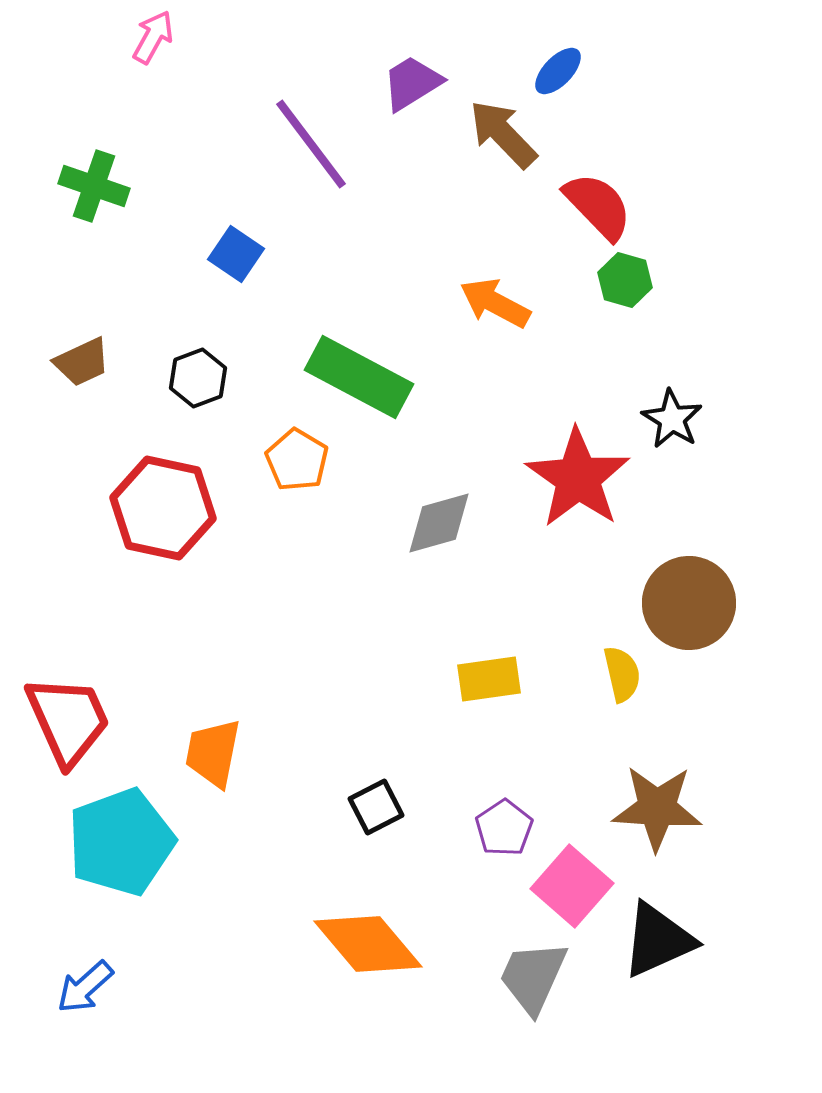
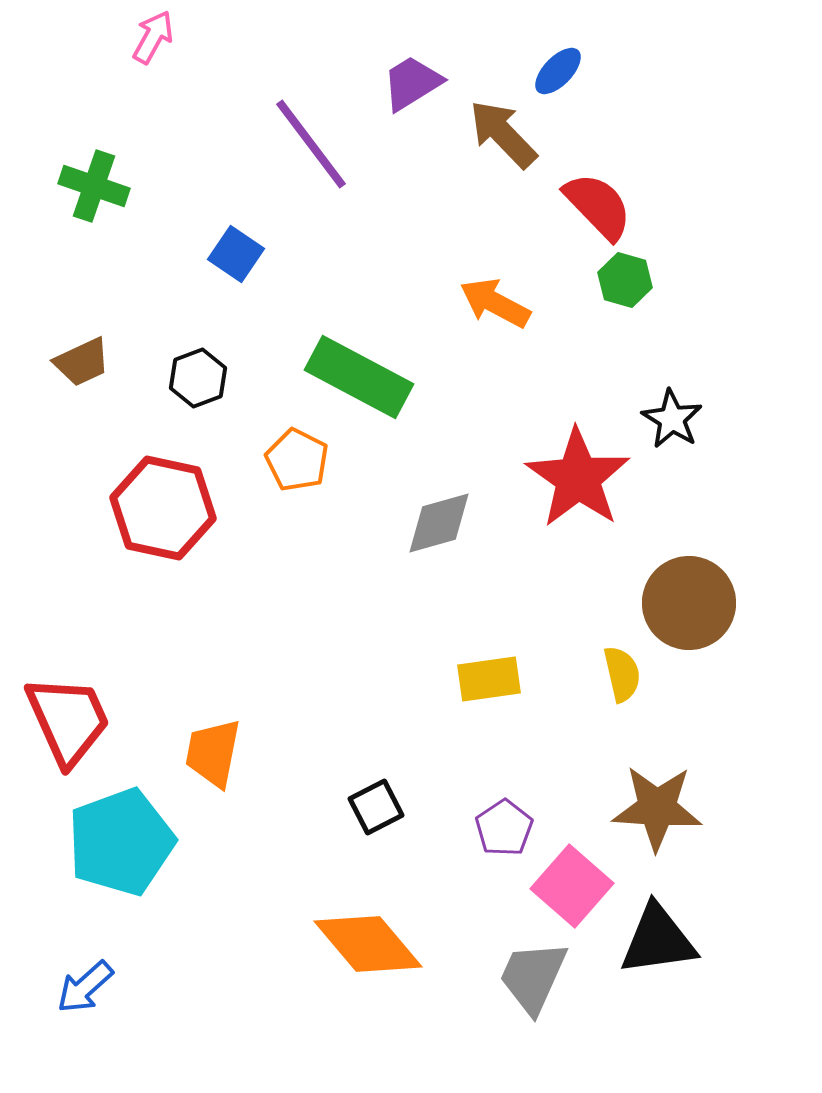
orange pentagon: rotated 4 degrees counterclockwise
black triangle: rotated 16 degrees clockwise
